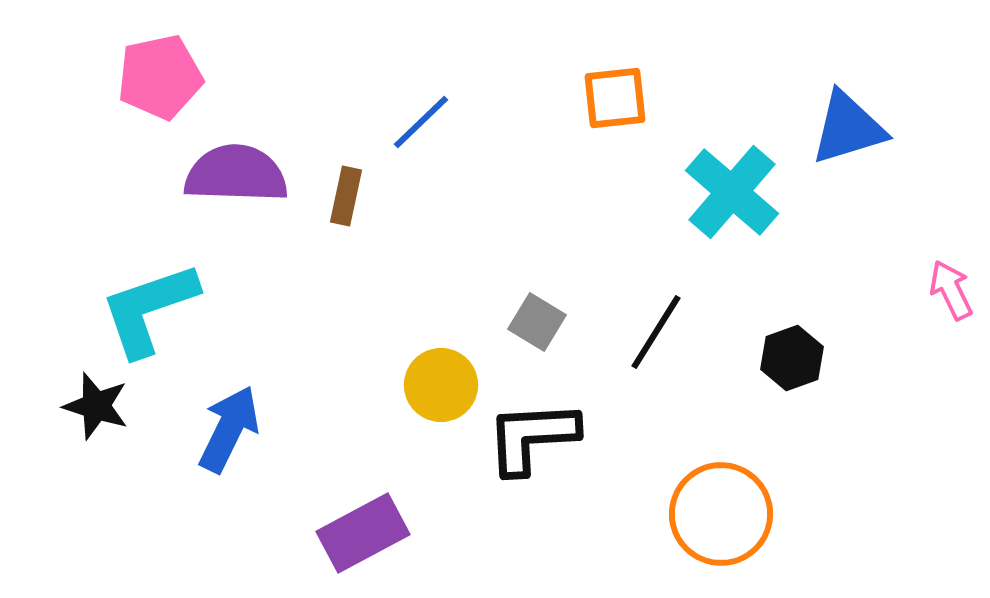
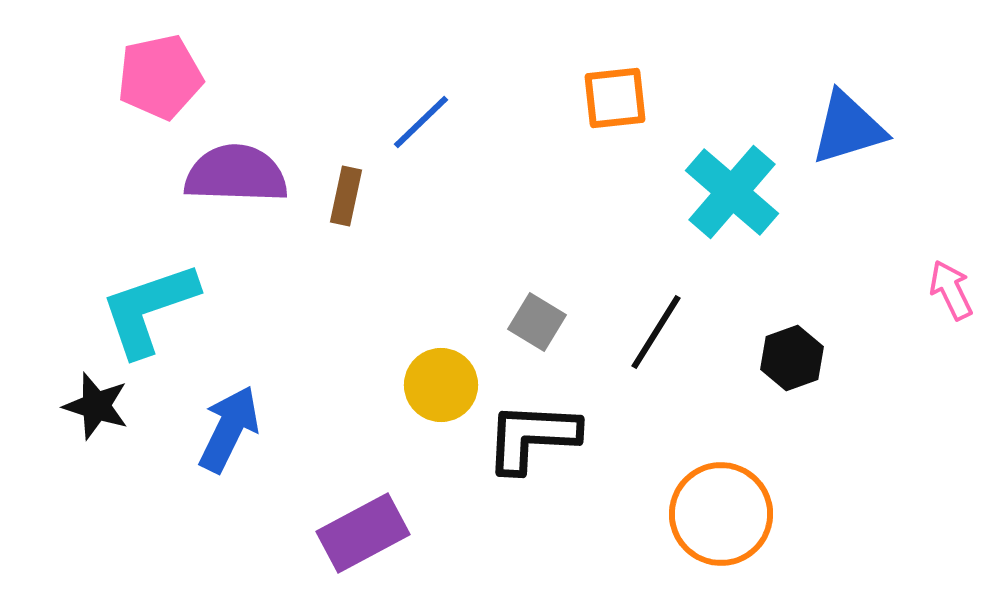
black L-shape: rotated 6 degrees clockwise
